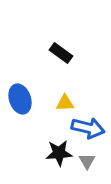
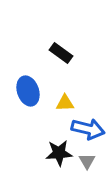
blue ellipse: moved 8 px right, 8 px up
blue arrow: moved 1 px down
